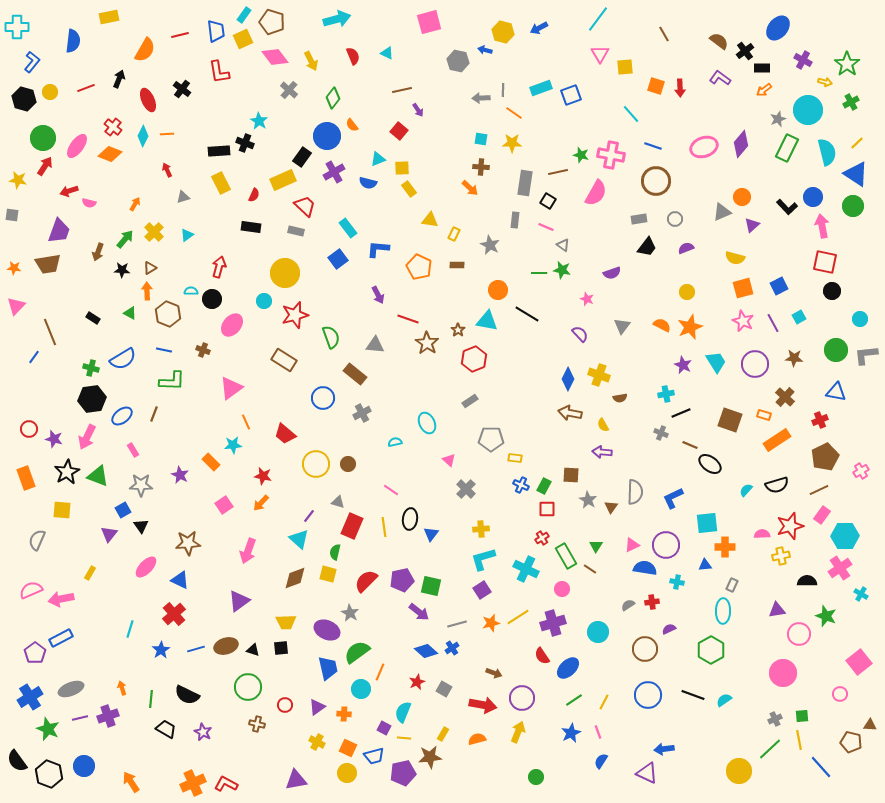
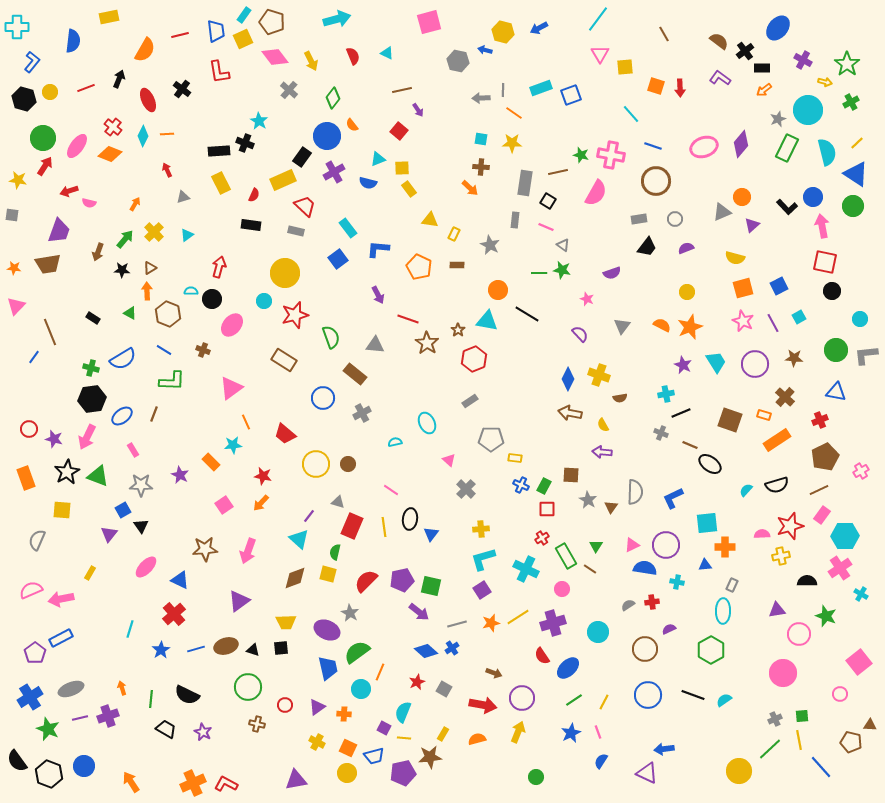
black rectangle at (251, 227): moved 2 px up
blue line at (164, 350): rotated 21 degrees clockwise
brown star at (188, 543): moved 17 px right, 6 px down
